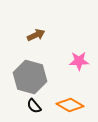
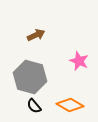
pink star: rotated 24 degrees clockwise
